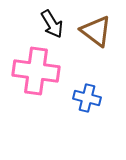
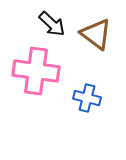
black arrow: rotated 16 degrees counterclockwise
brown triangle: moved 3 px down
